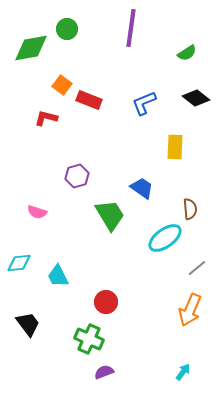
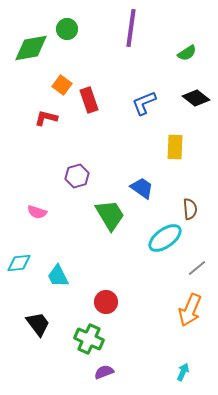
red rectangle: rotated 50 degrees clockwise
black trapezoid: moved 10 px right
cyan arrow: rotated 12 degrees counterclockwise
